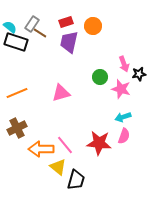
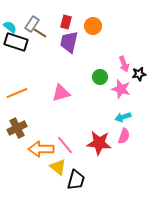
red rectangle: rotated 56 degrees counterclockwise
